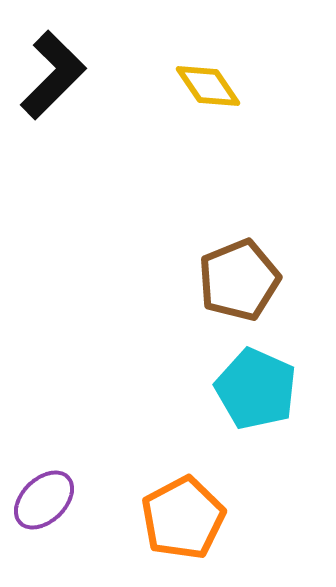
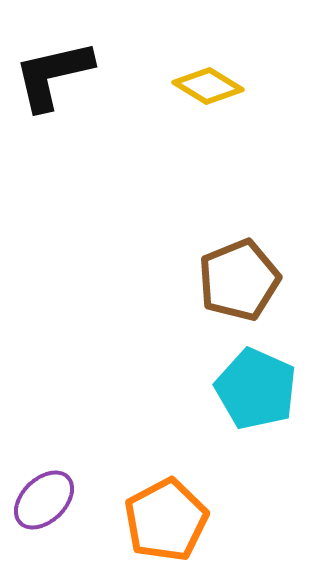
black L-shape: rotated 148 degrees counterclockwise
yellow diamond: rotated 24 degrees counterclockwise
orange pentagon: moved 17 px left, 2 px down
